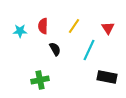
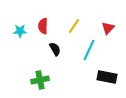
red triangle: rotated 16 degrees clockwise
